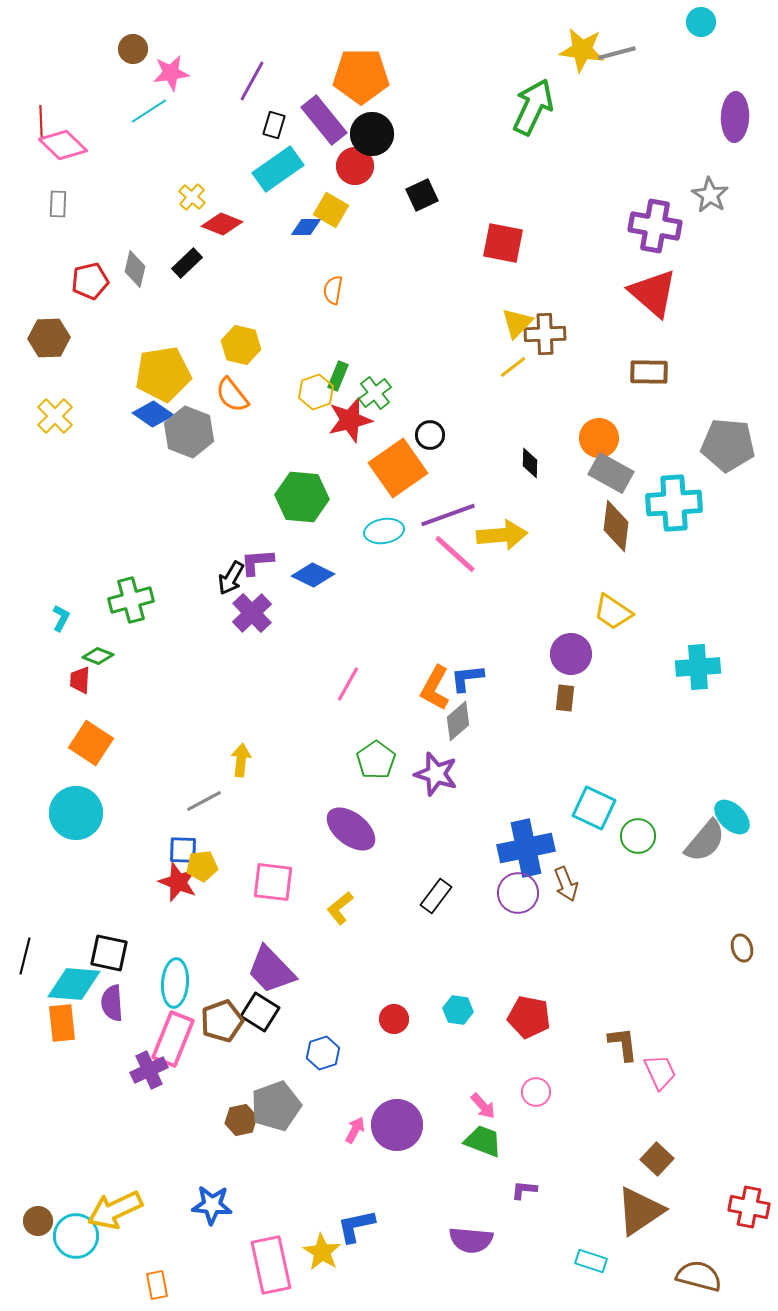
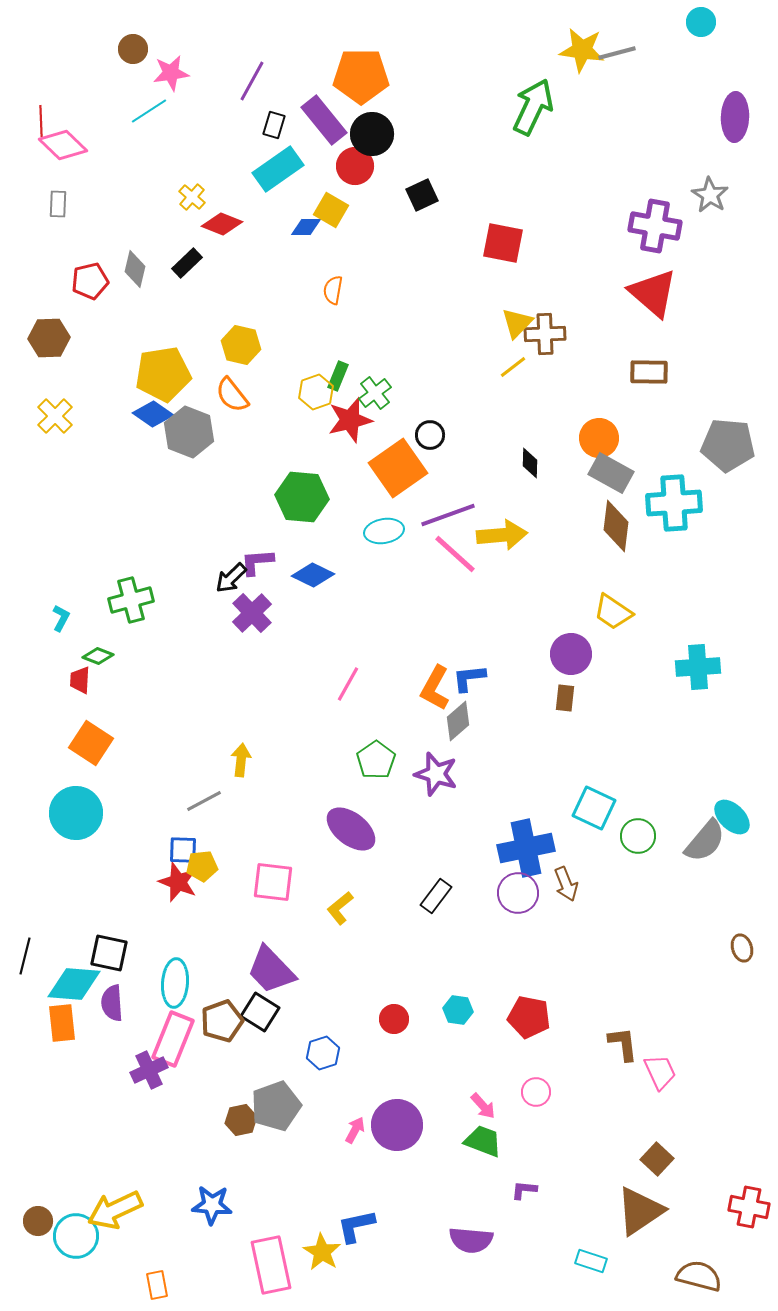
black arrow at (231, 578): rotated 16 degrees clockwise
blue L-shape at (467, 678): moved 2 px right
